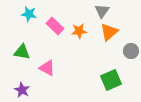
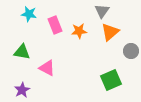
pink rectangle: moved 1 px up; rotated 24 degrees clockwise
orange triangle: moved 1 px right
purple star: rotated 14 degrees clockwise
